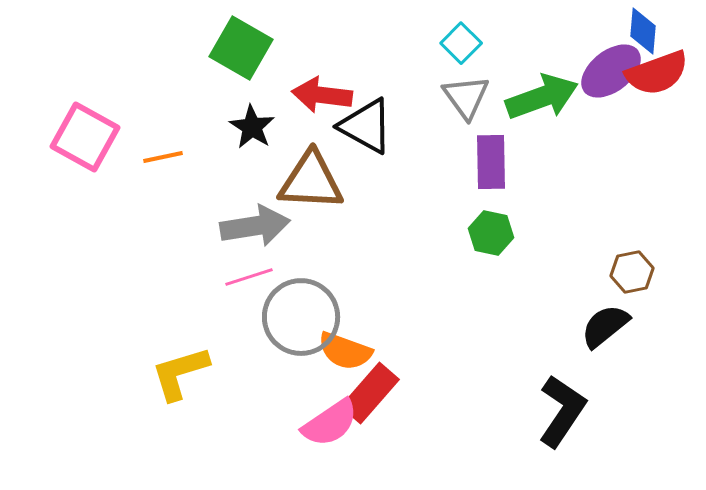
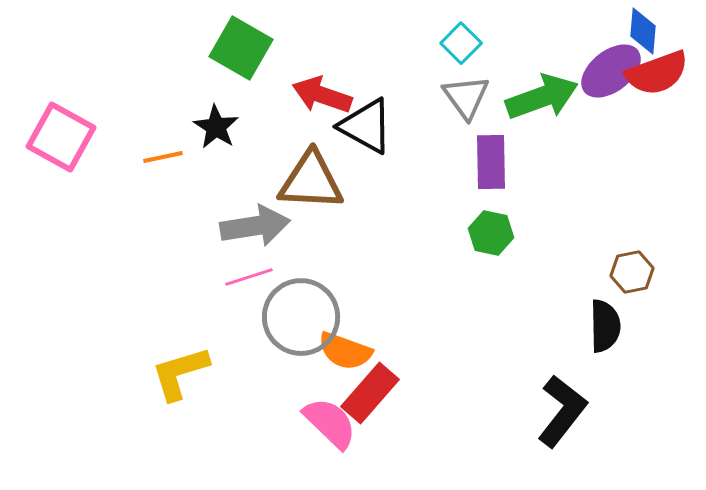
red arrow: rotated 12 degrees clockwise
black star: moved 36 px left
pink square: moved 24 px left
black semicircle: rotated 128 degrees clockwise
black L-shape: rotated 4 degrees clockwise
pink semicircle: rotated 102 degrees counterclockwise
